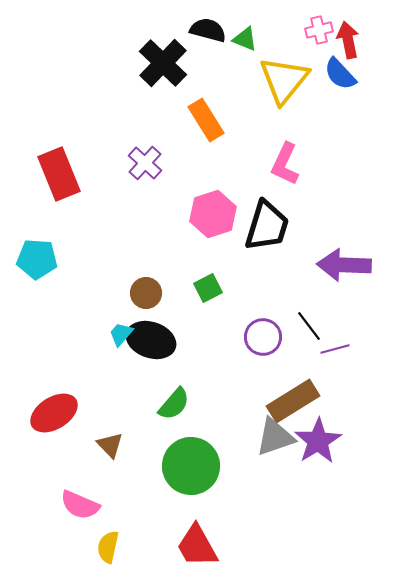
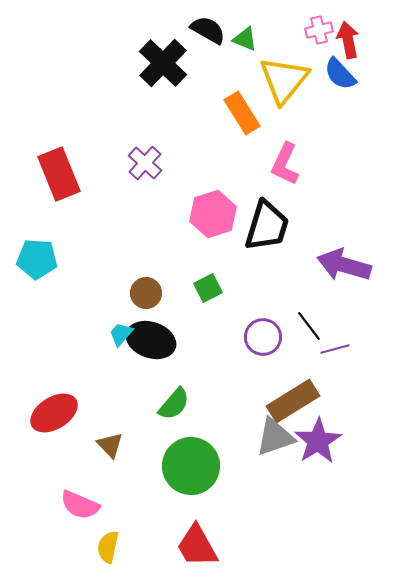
black semicircle: rotated 15 degrees clockwise
orange rectangle: moved 36 px right, 7 px up
purple arrow: rotated 14 degrees clockwise
